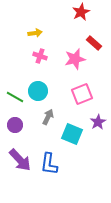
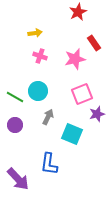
red star: moved 3 px left
red rectangle: rotated 14 degrees clockwise
purple star: moved 1 px left, 8 px up; rotated 14 degrees clockwise
purple arrow: moved 2 px left, 19 px down
